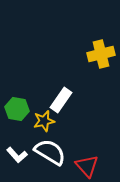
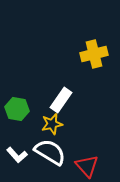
yellow cross: moved 7 px left
yellow star: moved 8 px right, 3 px down
